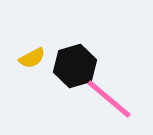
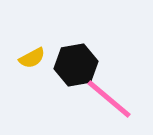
black hexagon: moved 1 px right, 1 px up; rotated 6 degrees clockwise
